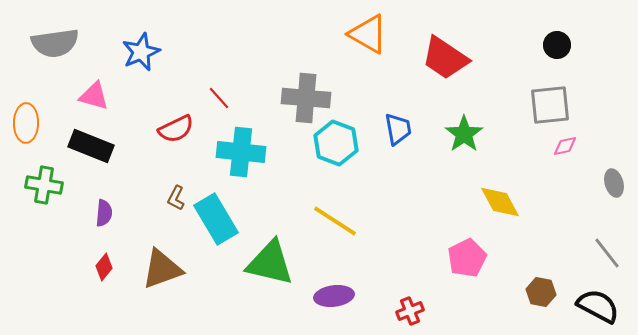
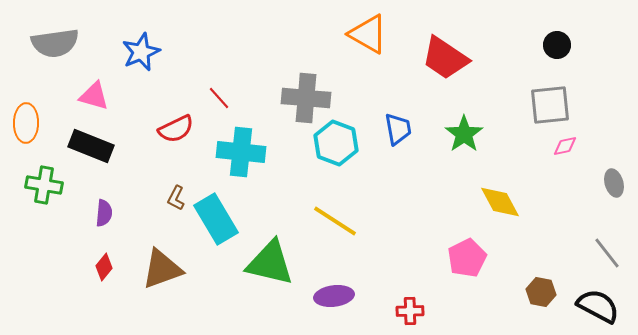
red cross: rotated 20 degrees clockwise
